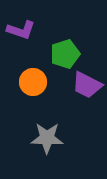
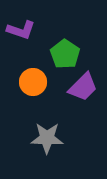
green pentagon: rotated 20 degrees counterclockwise
purple trapezoid: moved 4 px left, 2 px down; rotated 72 degrees counterclockwise
